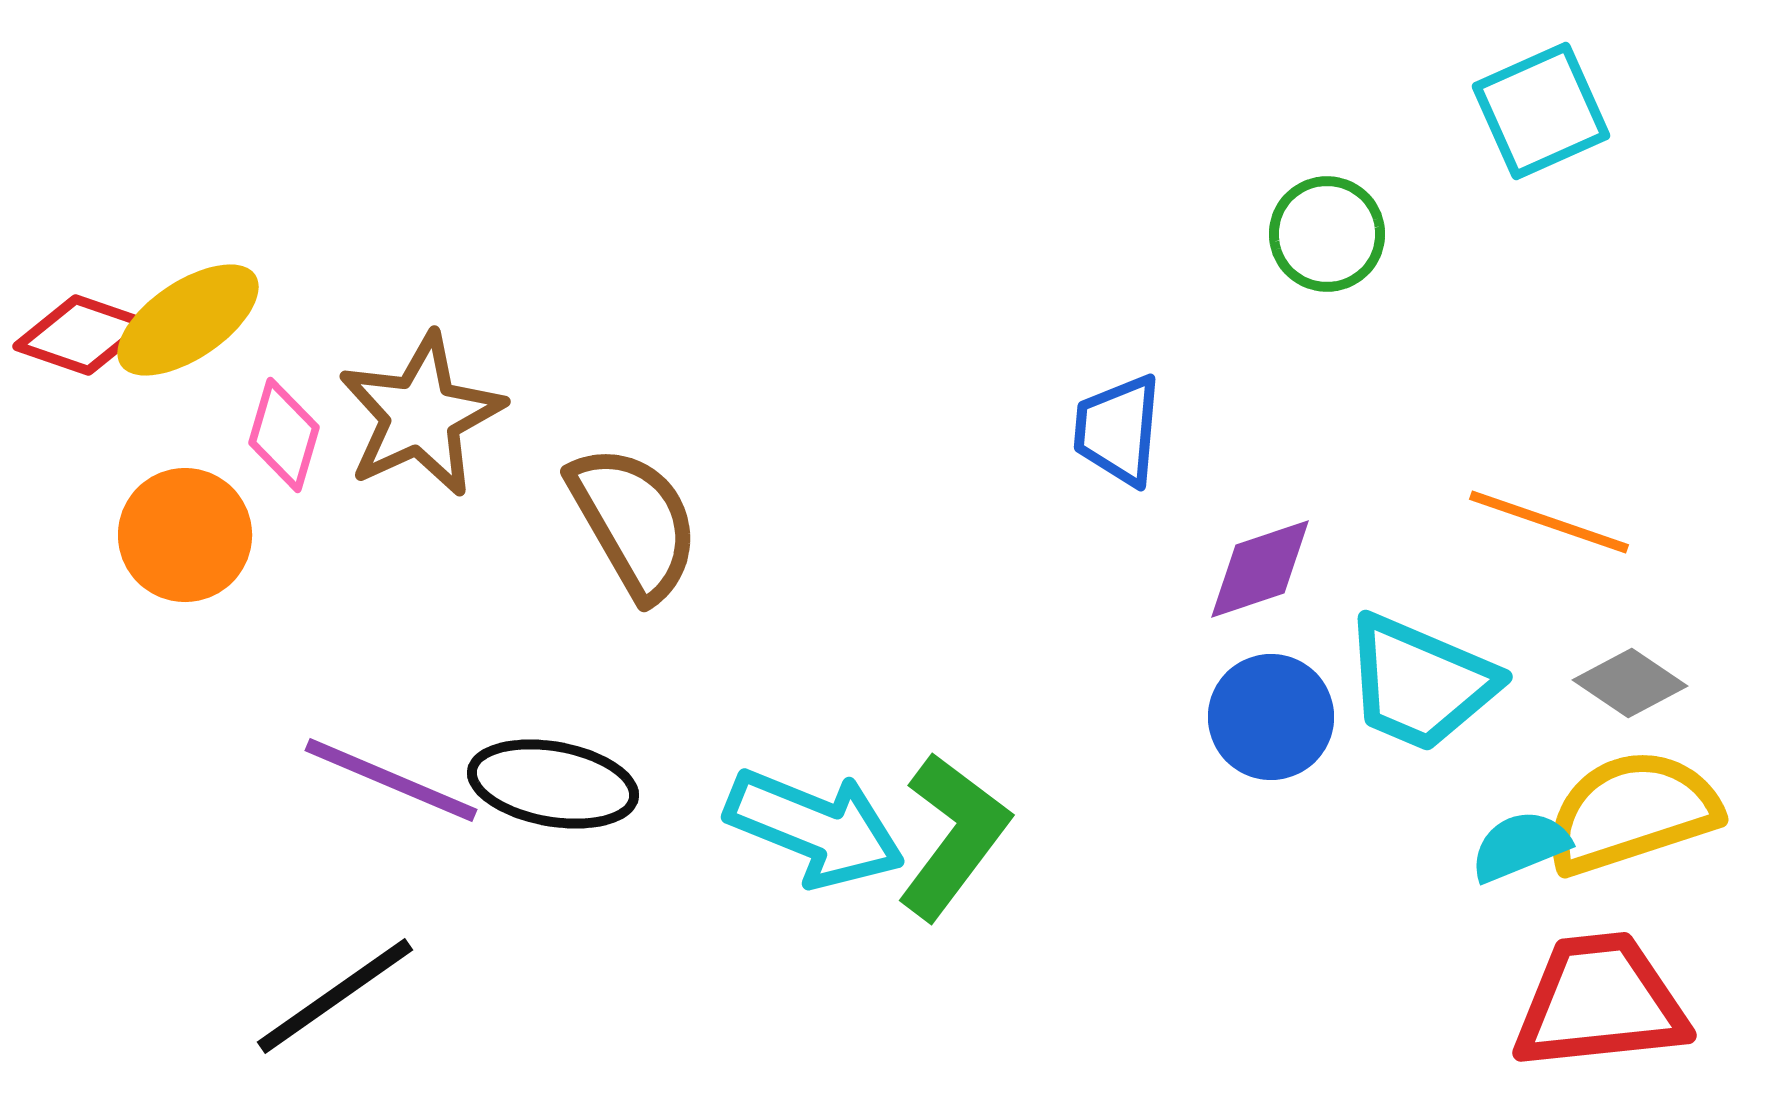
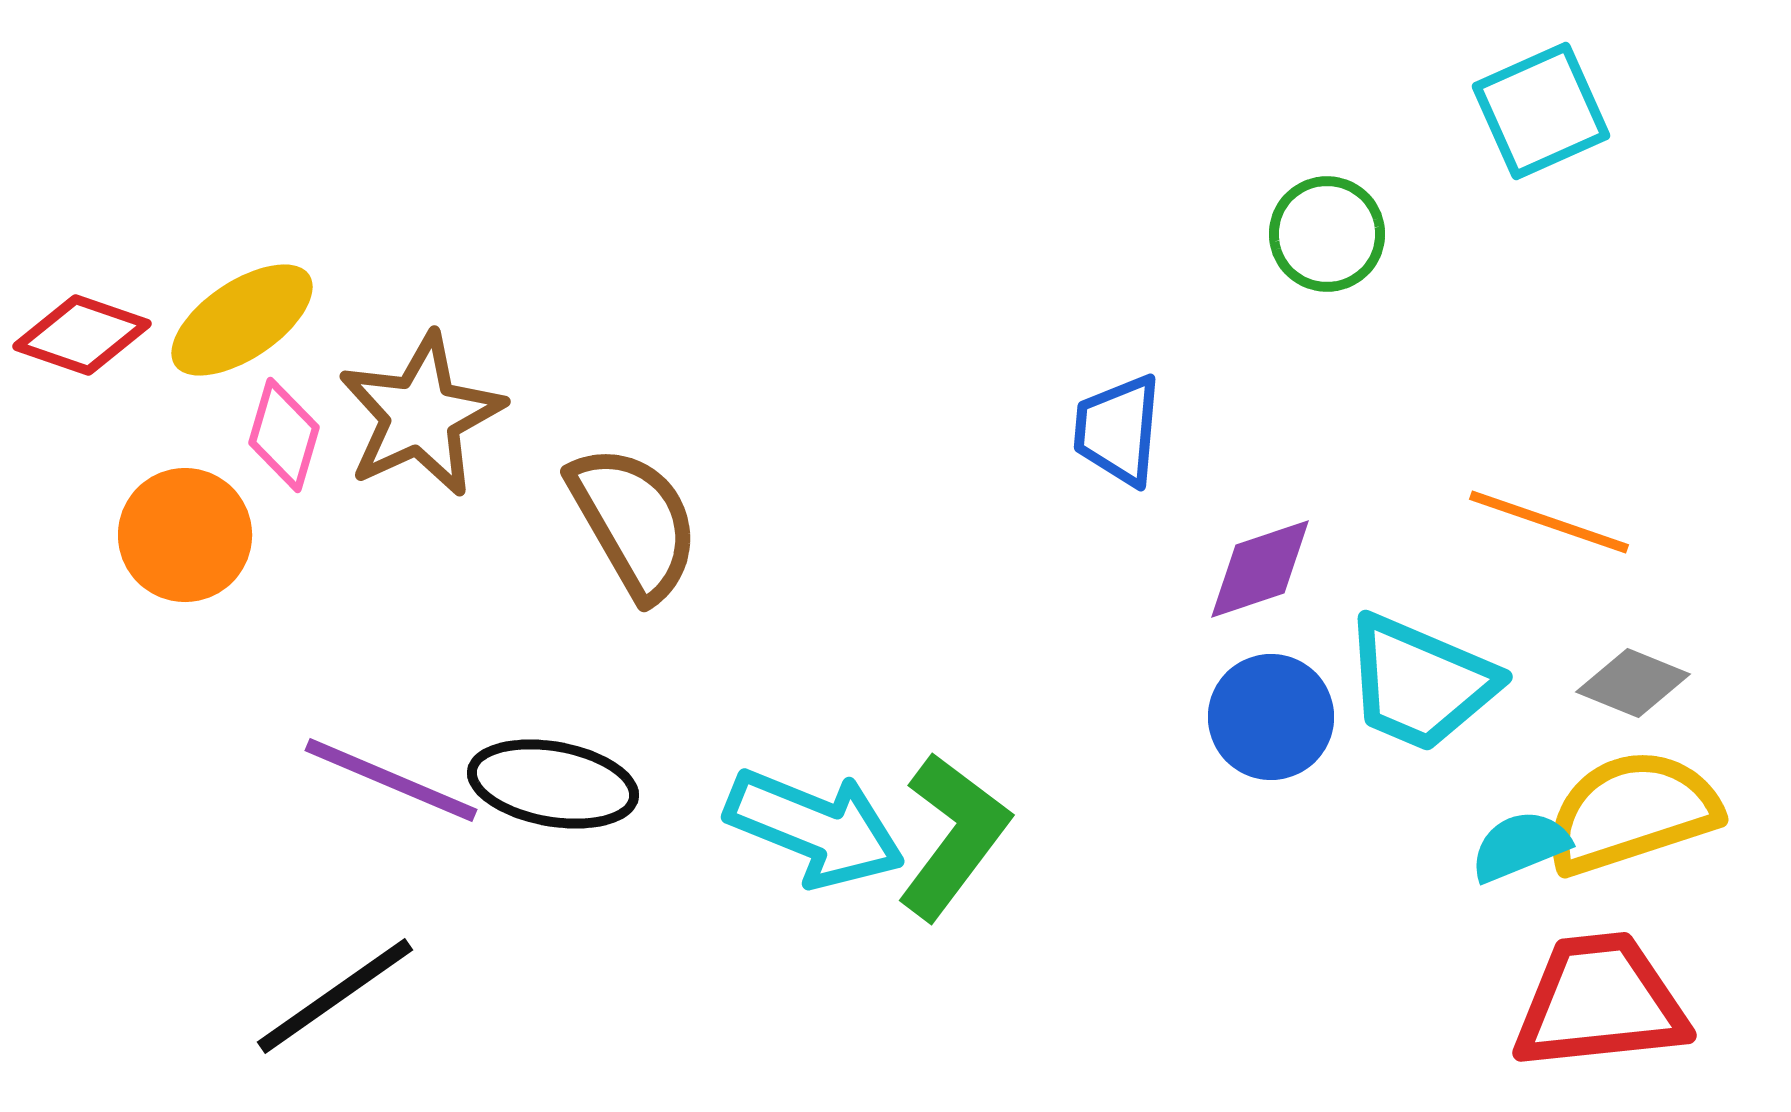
yellow ellipse: moved 54 px right
gray diamond: moved 3 px right; rotated 12 degrees counterclockwise
